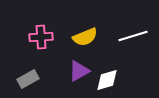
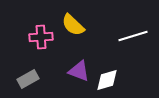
yellow semicircle: moved 12 px left, 12 px up; rotated 65 degrees clockwise
purple triangle: rotated 50 degrees clockwise
